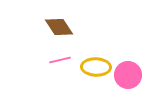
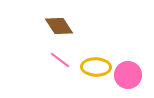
brown diamond: moved 1 px up
pink line: rotated 50 degrees clockwise
